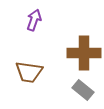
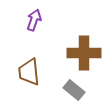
brown trapezoid: rotated 76 degrees clockwise
gray rectangle: moved 9 px left
